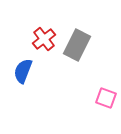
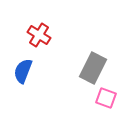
red cross: moved 5 px left, 4 px up; rotated 20 degrees counterclockwise
gray rectangle: moved 16 px right, 23 px down
